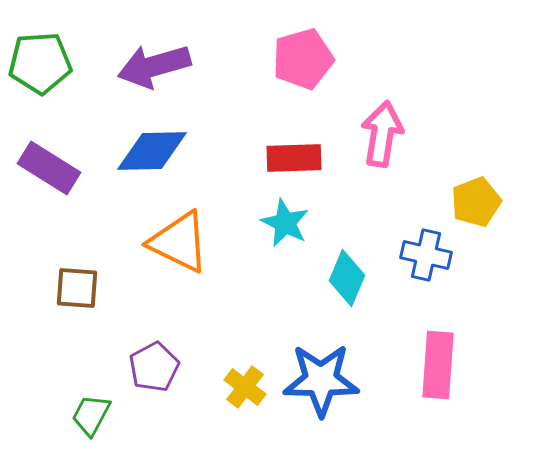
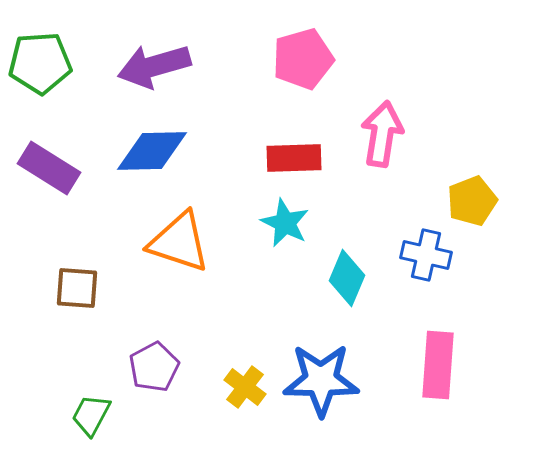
yellow pentagon: moved 4 px left, 1 px up
orange triangle: rotated 8 degrees counterclockwise
